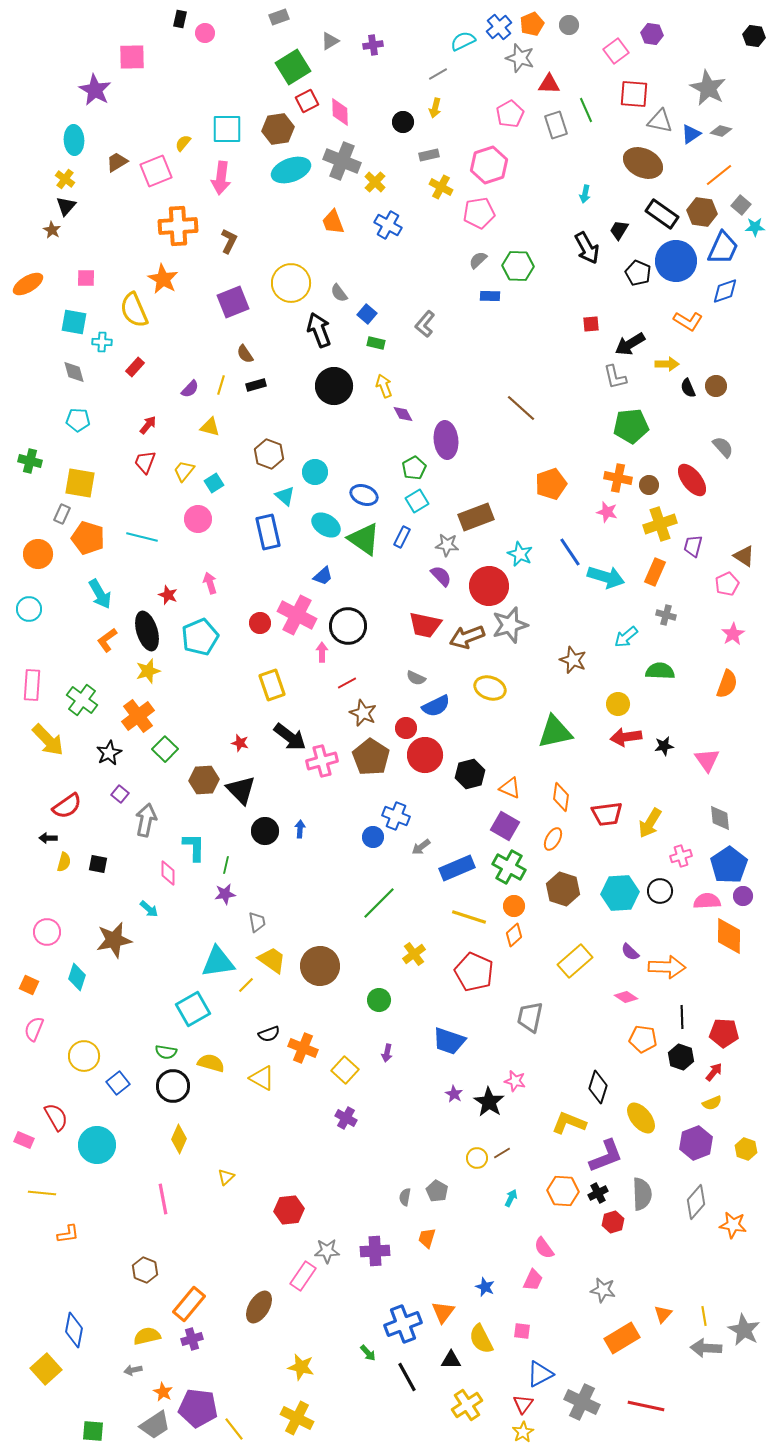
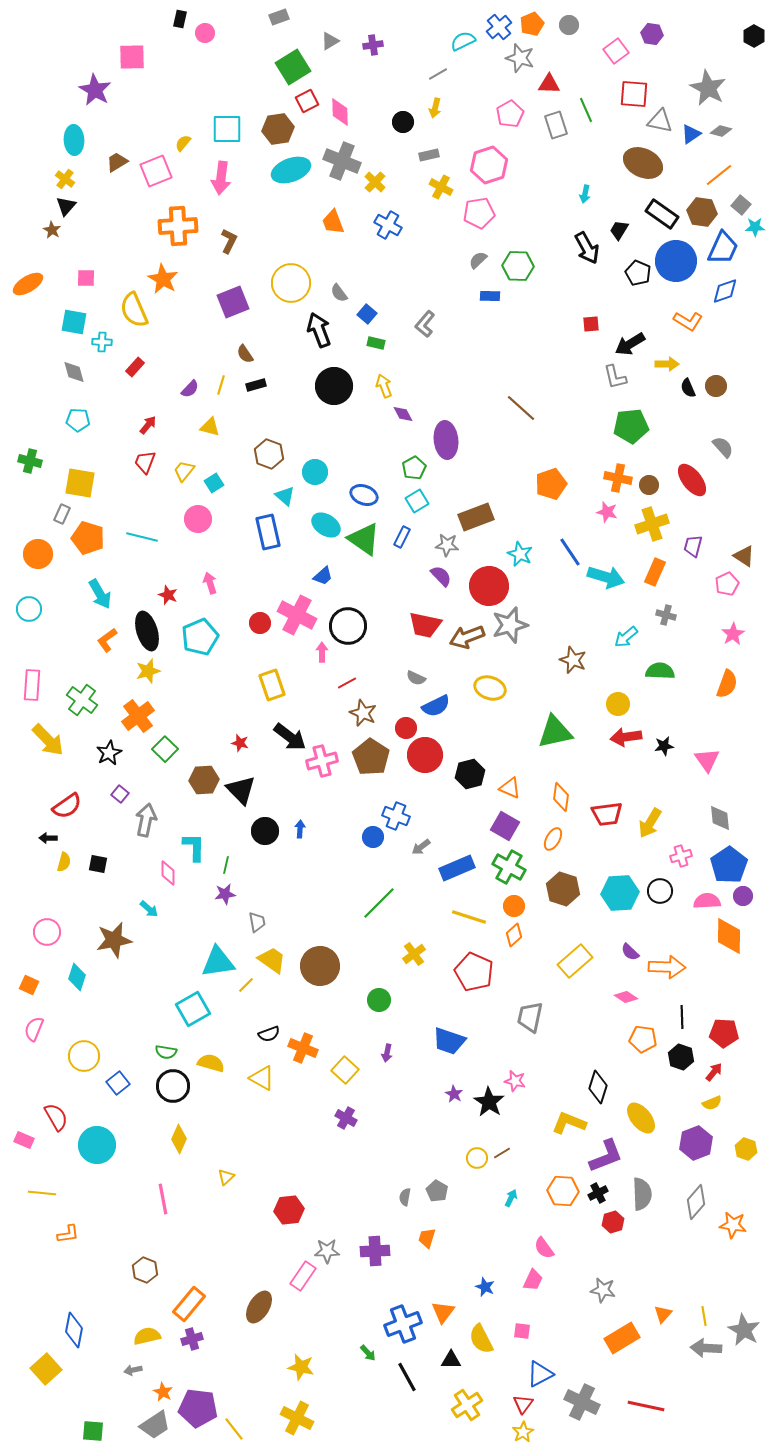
black hexagon at (754, 36): rotated 20 degrees clockwise
yellow cross at (660, 524): moved 8 px left
